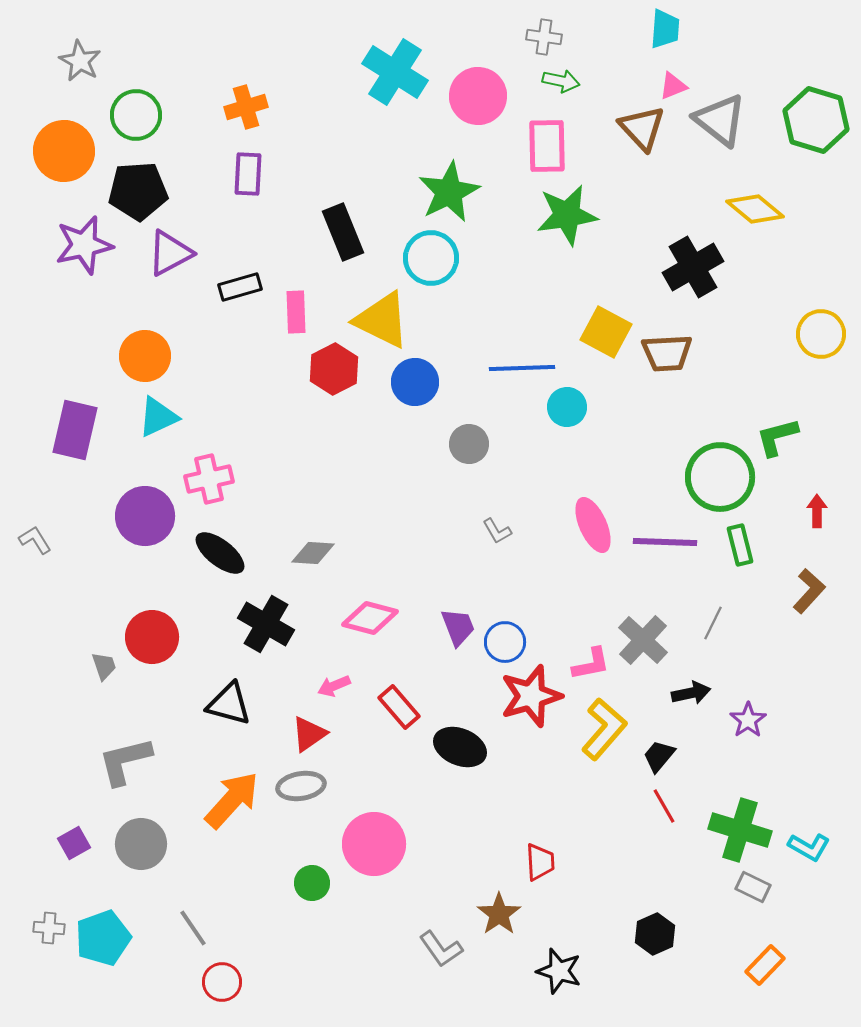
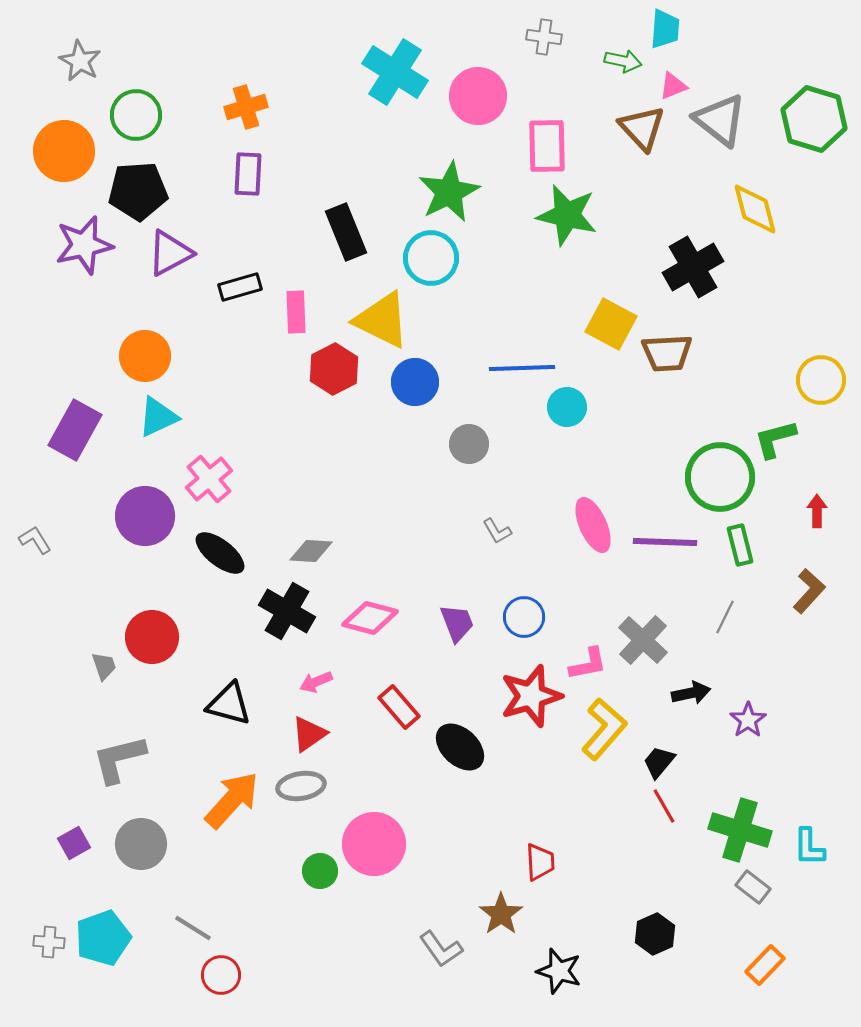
green arrow at (561, 81): moved 62 px right, 20 px up
green hexagon at (816, 120): moved 2 px left, 1 px up
yellow diamond at (755, 209): rotated 36 degrees clockwise
green star at (567, 215): rotated 22 degrees clockwise
black rectangle at (343, 232): moved 3 px right
yellow square at (606, 332): moved 5 px right, 8 px up
yellow circle at (821, 334): moved 46 px down
purple rectangle at (75, 430): rotated 16 degrees clockwise
green L-shape at (777, 437): moved 2 px left, 2 px down
pink cross at (209, 479): rotated 27 degrees counterclockwise
gray diamond at (313, 553): moved 2 px left, 2 px up
gray line at (713, 623): moved 12 px right, 6 px up
black cross at (266, 624): moved 21 px right, 13 px up
purple trapezoid at (458, 627): moved 1 px left, 4 px up
blue circle at (505, 642): moved 19 px right, 25 px up
pink L-shape at (591, 664): moved 3 px left
pink arrow at (334, 686): moved 18 px left, 4 px up
black ellipse at (460, 747): rotated 21 degrees clockwise
black trapezoid at (659, 756): moved 6 px down
gray L-shape at (125, 761): moved 6 px left, 2 px up
cyan L-shape at (809, 847): rotated 60 degrees clockwise
green circle at (312, 883): moved 8 px right, 12 px up
gray rectangle at (753, 887): rotated 12 degrees clockwise
brown star at (499, 914): moved 2 px right
gray cross at (49, 928): moved 14 px down
gray line at (193, 928): rotated 24 degrees counterclockwise
red circle at (222, 982): moved 1 px left, 7 px up
